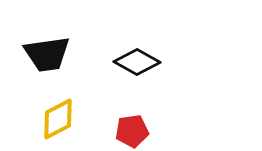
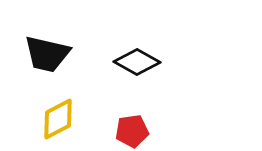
black trapezoid: rotated 21 degrees clockwise
